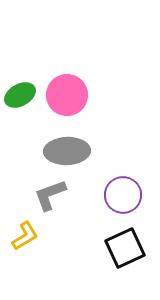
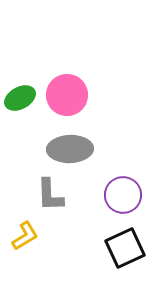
green ellipse: moved 3 px down
gray ellipse: moved 3 px right, 2 px up
gray L-shape: rotated 72 degrees counterclockwise
